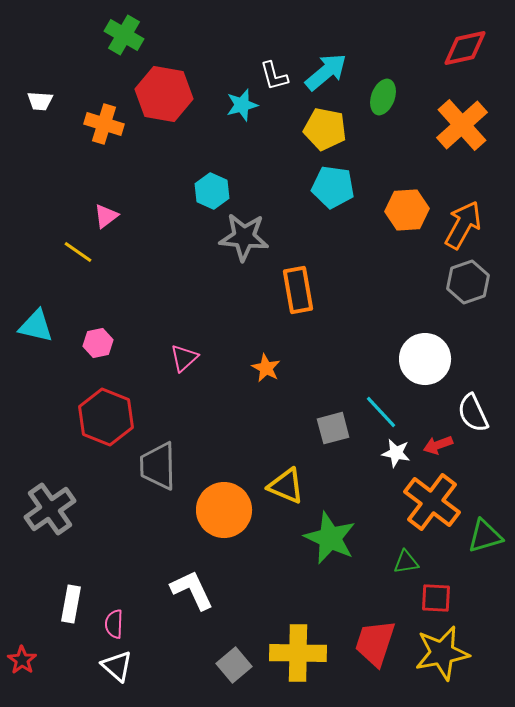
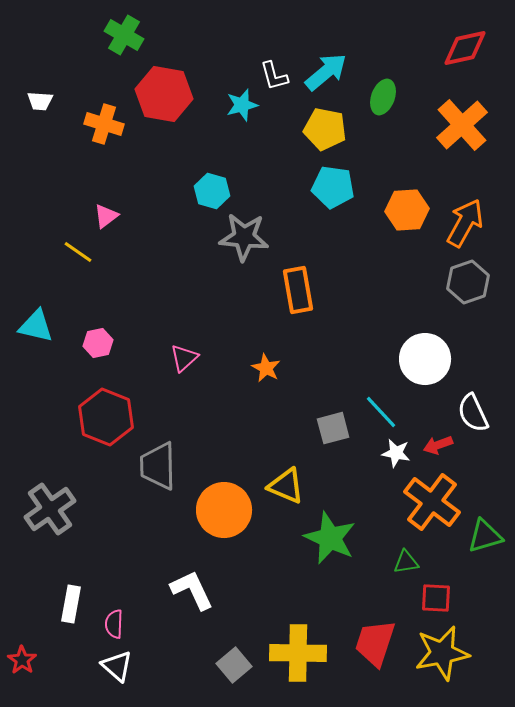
cyan hexagon at (212, 191): rotated 8 degrees counterclockwise
orange arrow at (463, 225): moved 2 px right, 2 px up
